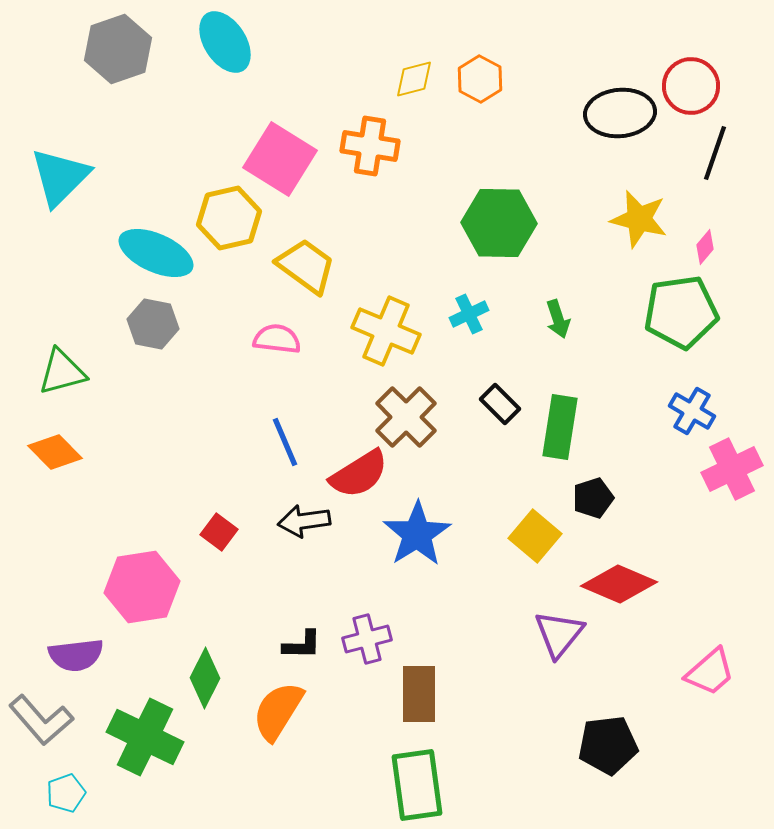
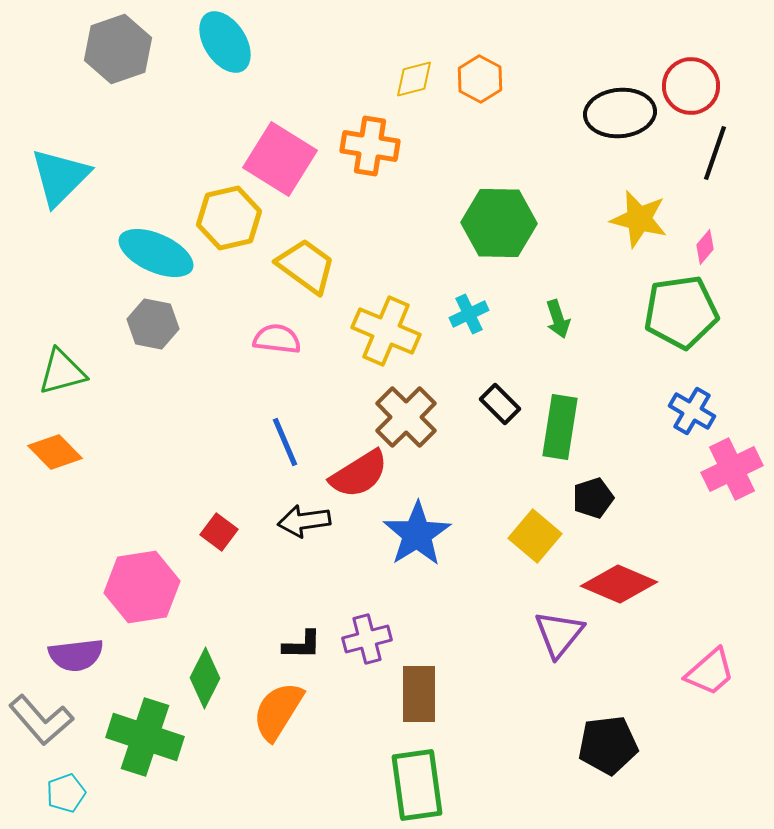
green cross at (145, 737): rotated 8 degrees counterclockwise
